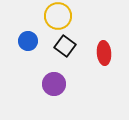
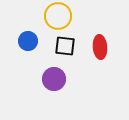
black square: rotated 30 degrees counterclockwise
red ellipse: moved 4 px left, 6 px up
purple circle: moved 5 px up
